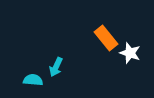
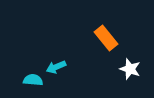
white star: moved 16 px down
cyan arrow: rotated 42 degrees clockwise
